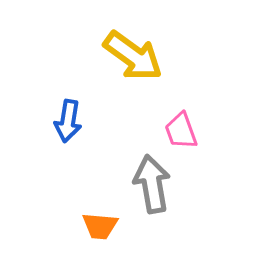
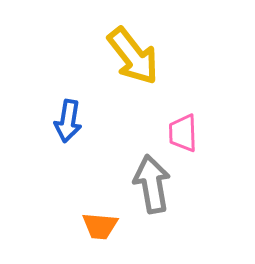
yellow arrow: rotated 16 degrees clockwise
pink trapezoid: moved 2 px right, 2 px down; rotated 18 degrees clockwise
